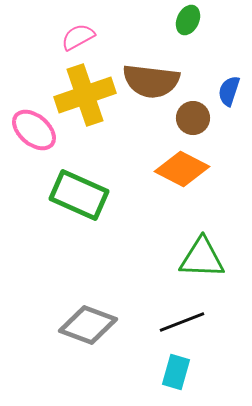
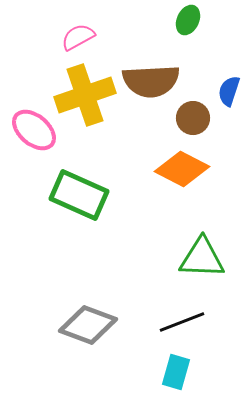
brown semicircle: rotated 10 degrees counterclockwise
